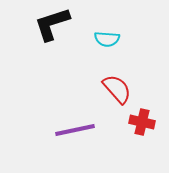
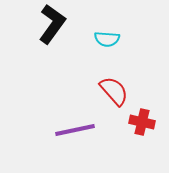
black L-shape: rotated 144 degrees clockwise
red semicircle: moved 3 px left, 2 px down
